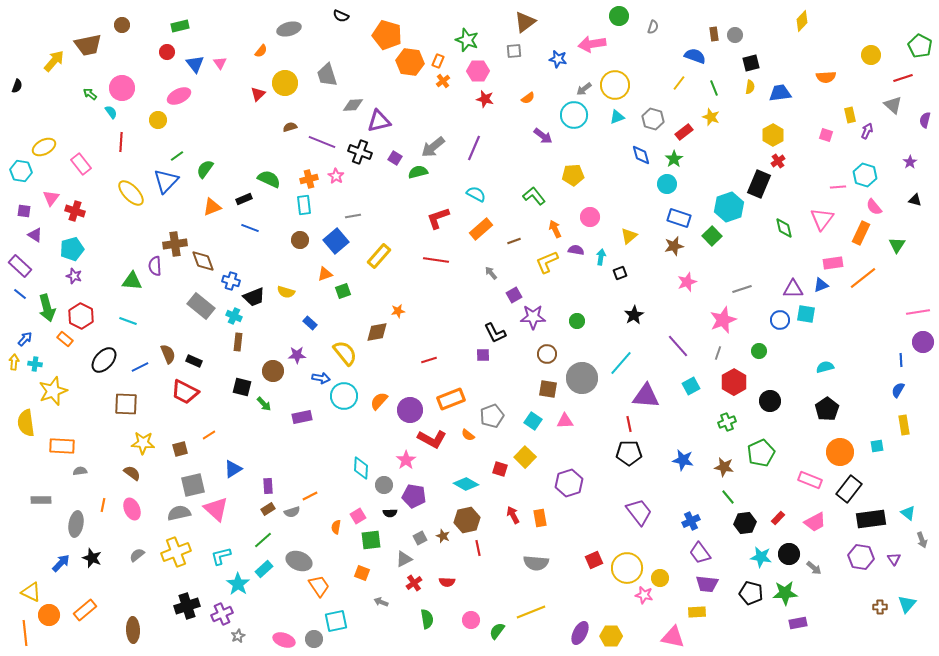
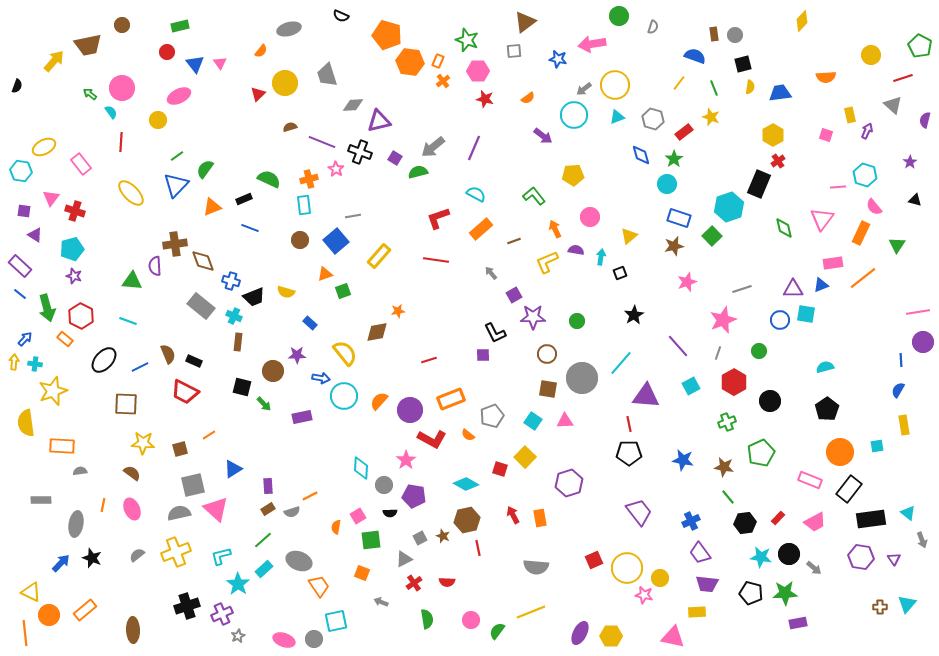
black square at (751, 63): moved 8 px left, 1 px down
pink star at (336, 176): moved 7 px up
blue triangle at (166, 181): moved 10 px right, 4 px down
gray semicircle at (536, 563): moved 4 px down
